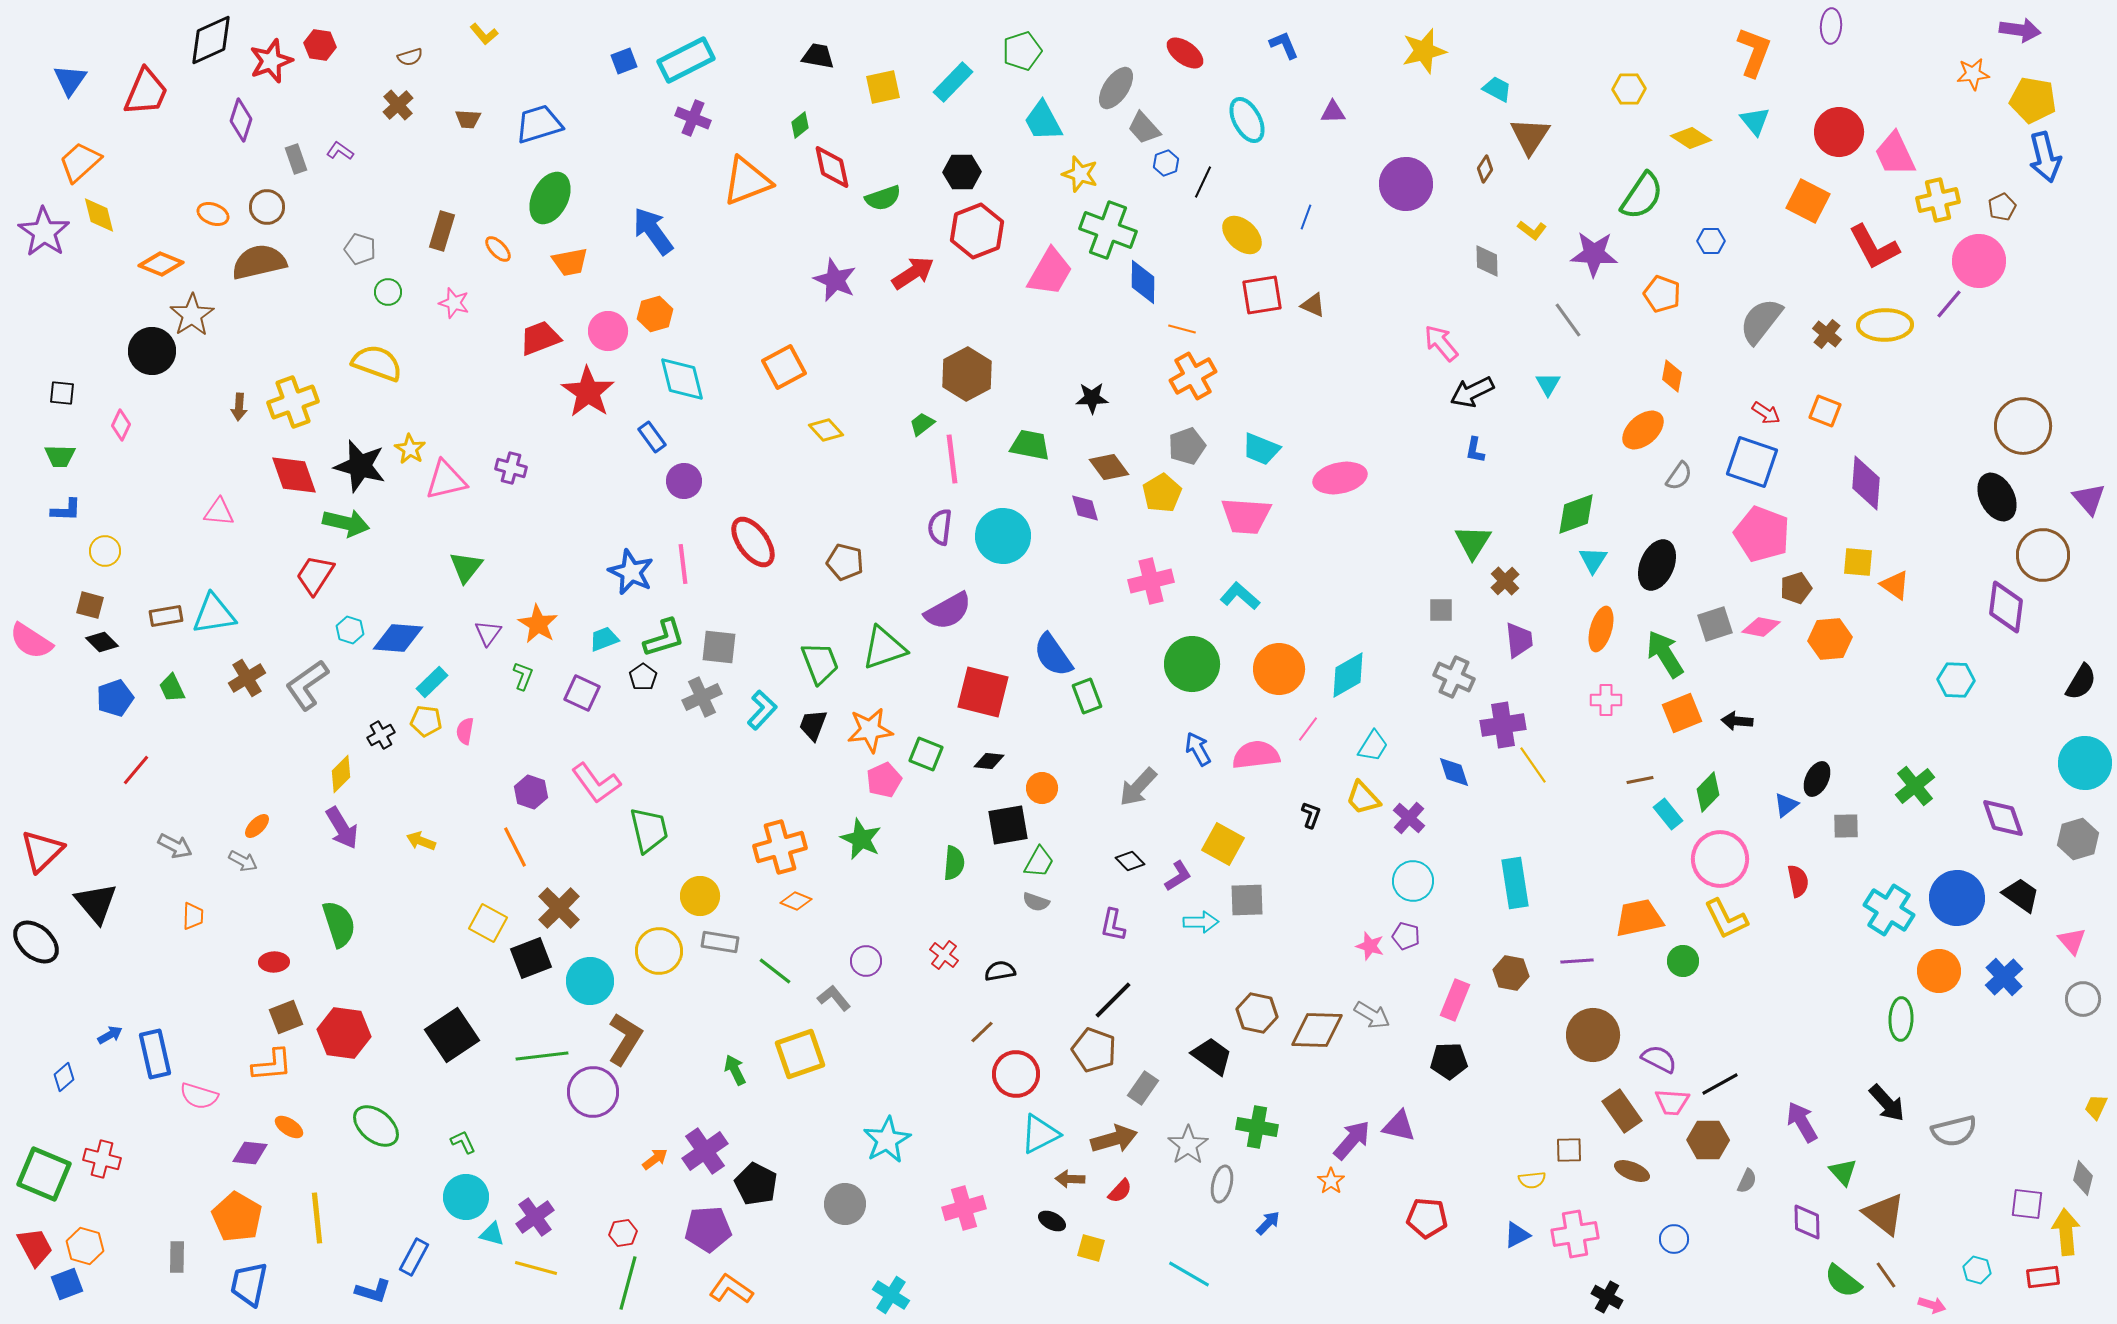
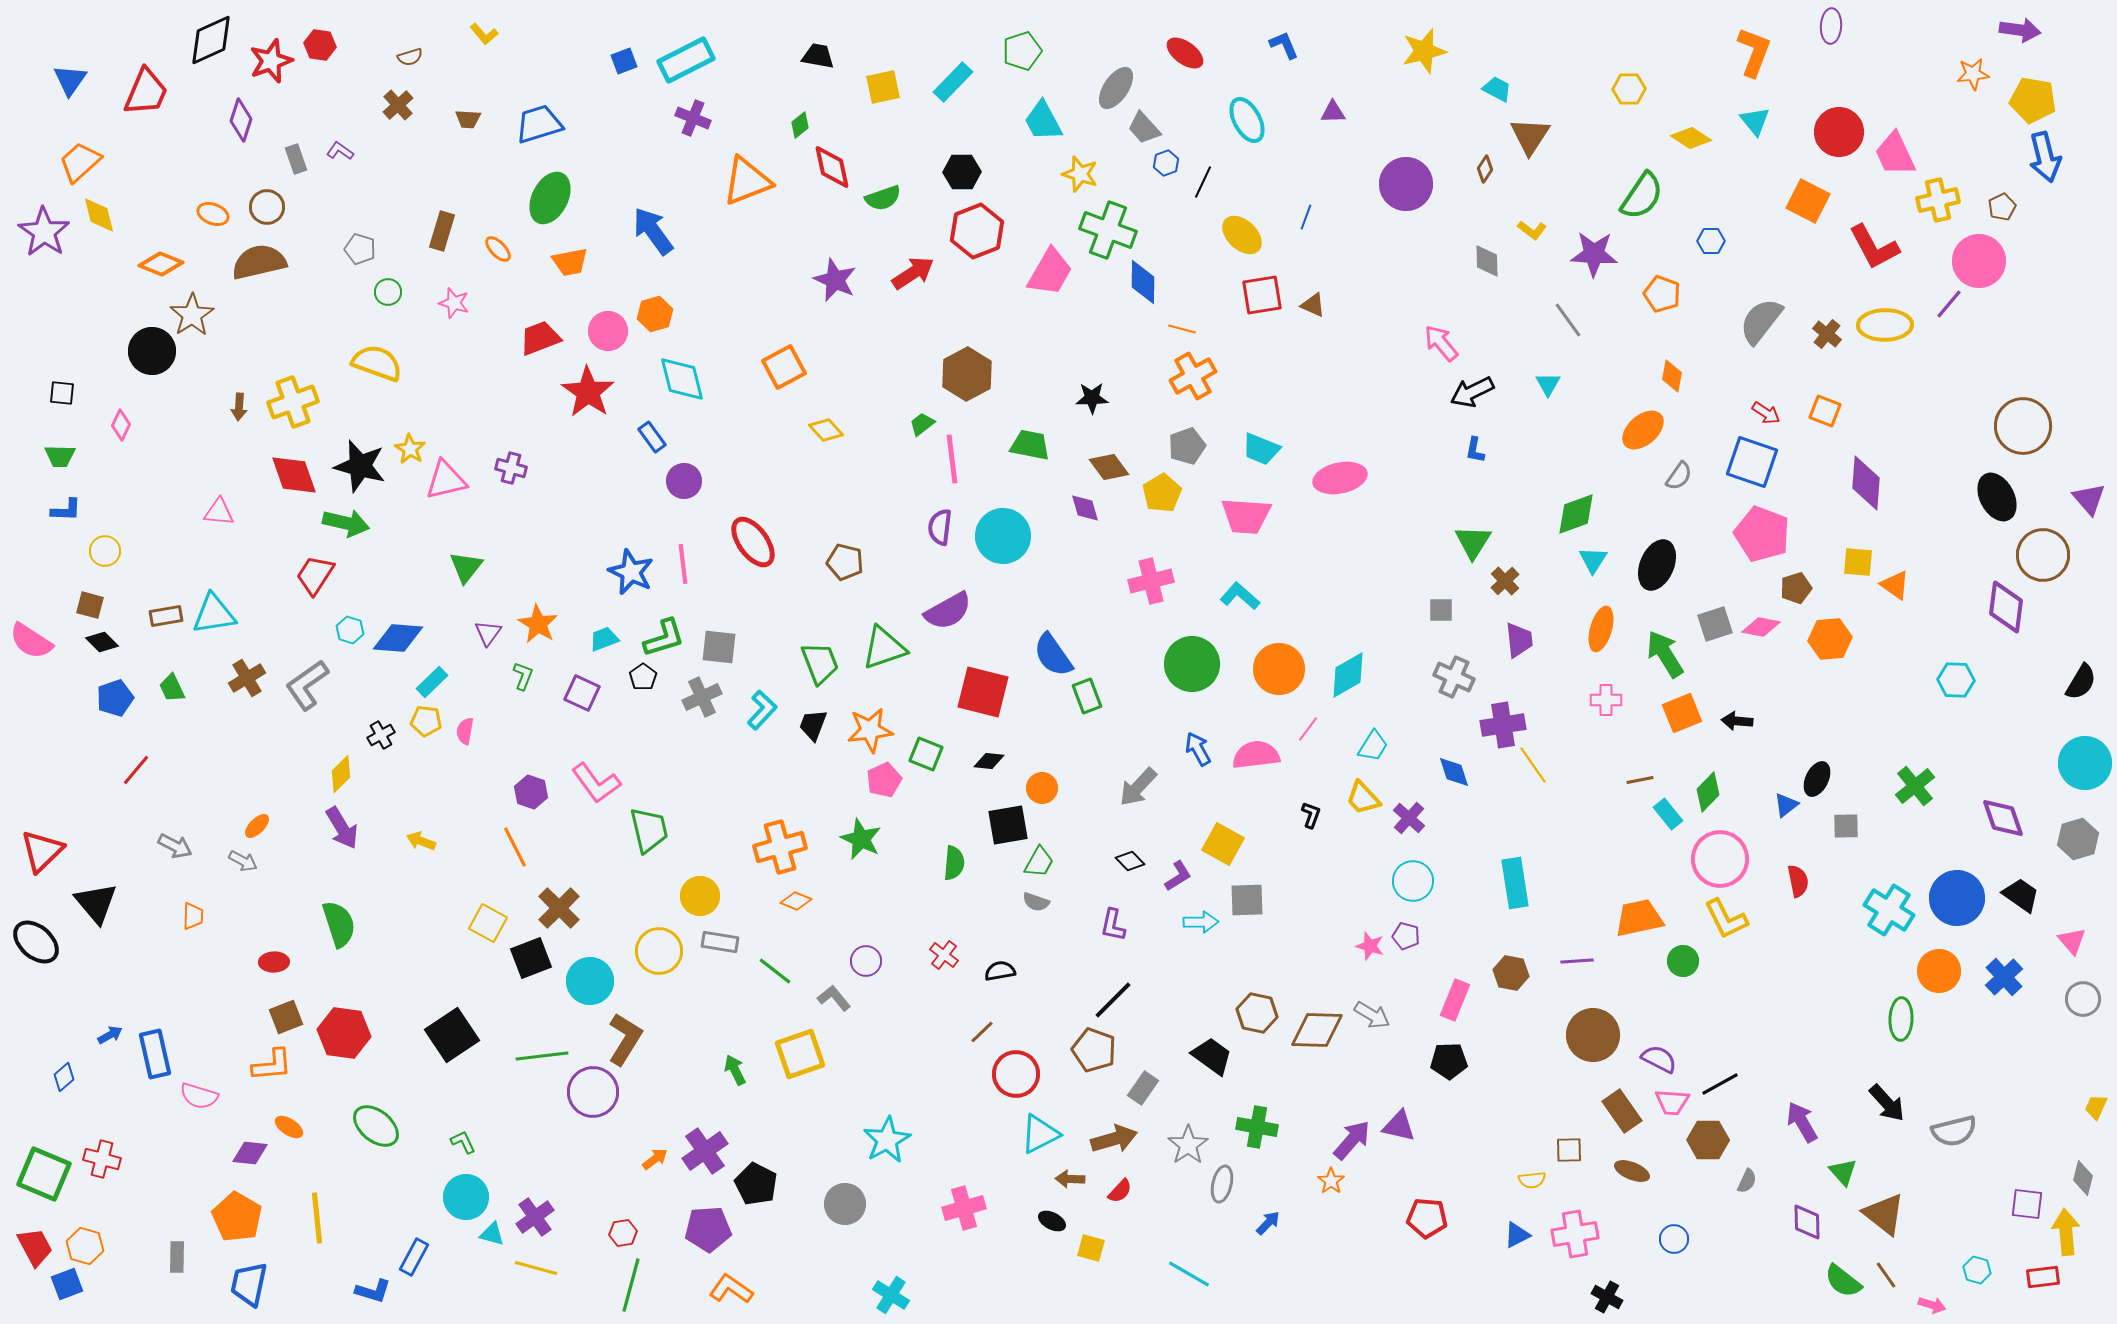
green line at (628, 1283): moved 3 px right, 2 px down
